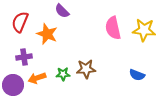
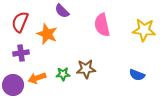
pink semicircle: moved 11 px left, 3 px up
purple cross: moved 3 px left, 4 px up
